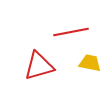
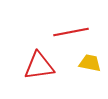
red triangle: rotated 8 degrees clockwise
